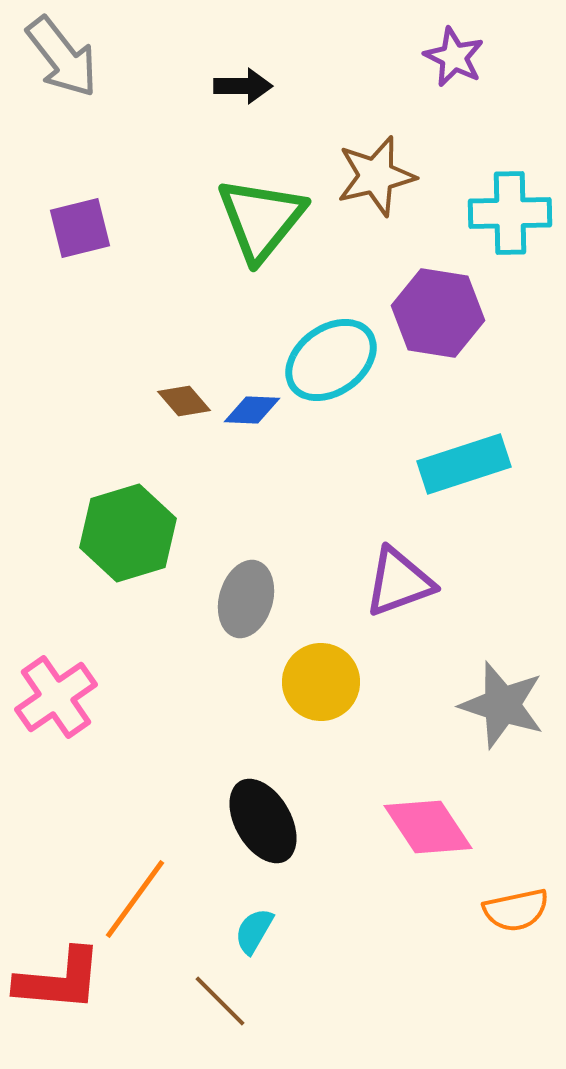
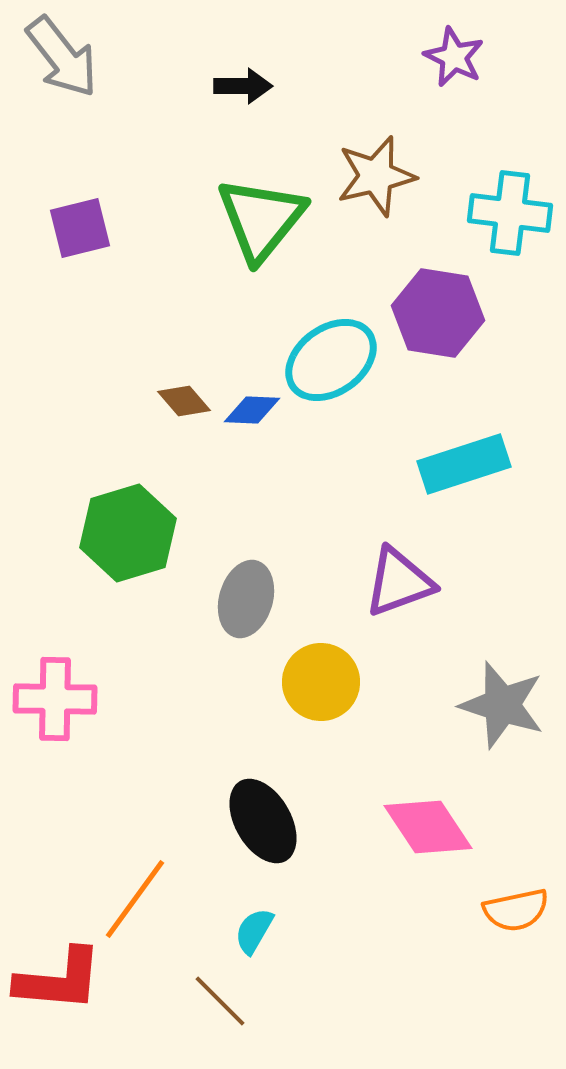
cyan cross: rotated 8 degrees clockwise
pink cross: moved 1 px left, 2 px down; rotated 36 degrees clockwise
